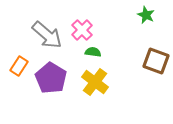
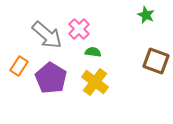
pink cross: moved 3 px left, 1 px up
